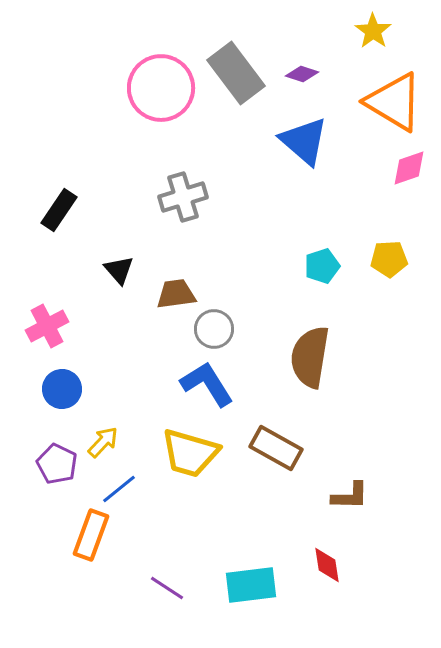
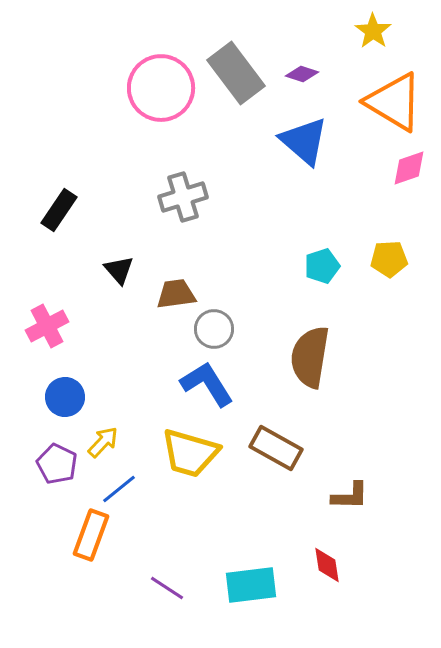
blue circle: moved 3 px right, 8 px down
